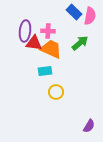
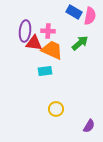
blue rectangle: rotated 14 degrees counterclockwise
orange trapezoid: moved 1 px right, 1 px down
yellow circle: moved 17 px down
